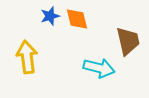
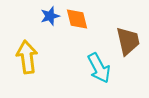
cyan arrow: rotated 48 degrees clockwise
